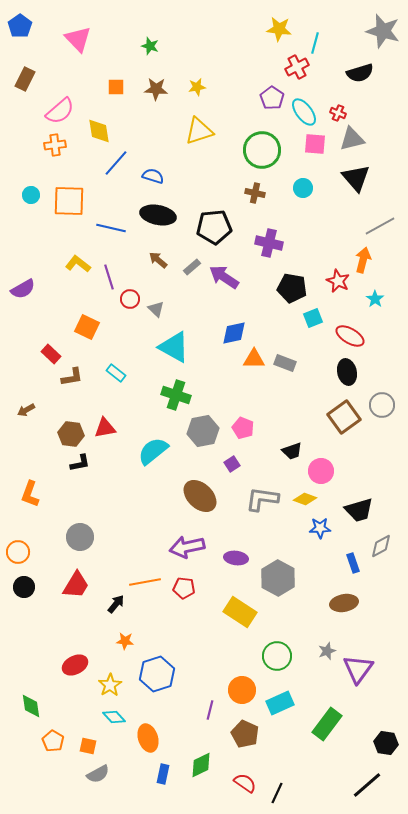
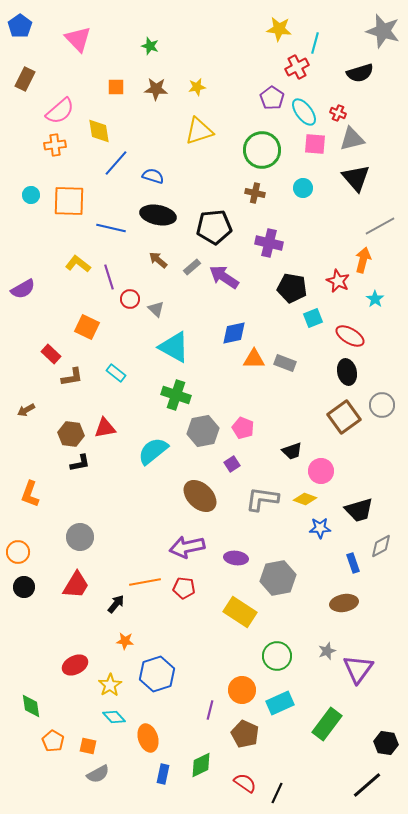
gray hexagon at (278, 578): rotated 20 degrees clockwise
